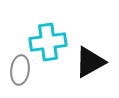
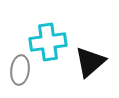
black triangle: rotated 12 degrees counterclockwise
